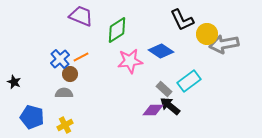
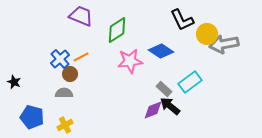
cyan rectangle: moved 1 px right, 1 px down
purple diamond: rotated 20 degrees counterclockwise
